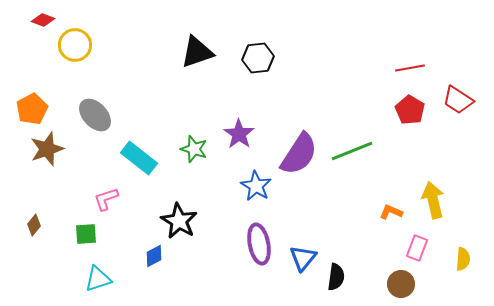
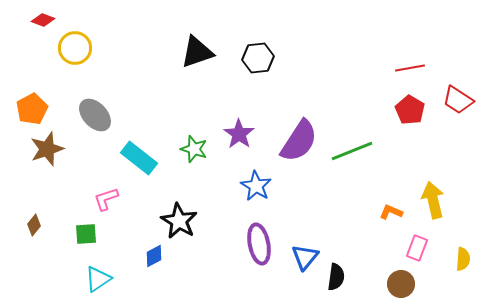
yellow circle: moved 3 px down
purple semicircle: moved 13 px up
blue triangle: moved 2 px right, 1 px up
cyan triangle: rotated 16 degrees counterclockwise
